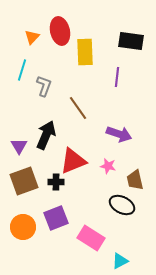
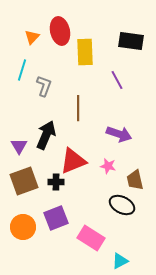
purple line: moved 3 px down; rotated 36 degrees counterclockwise
brown line: rotated 35 degrees clockwise
